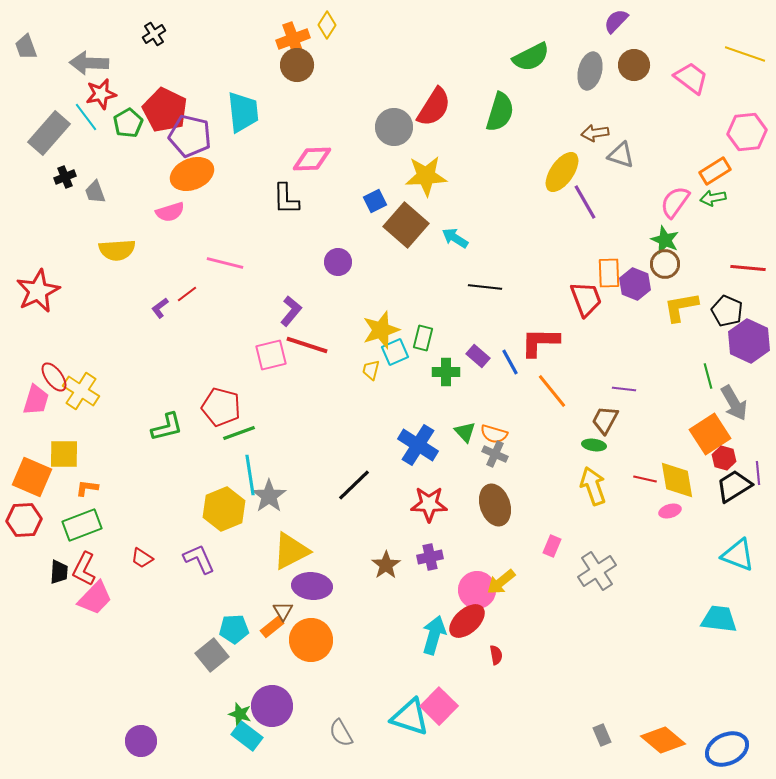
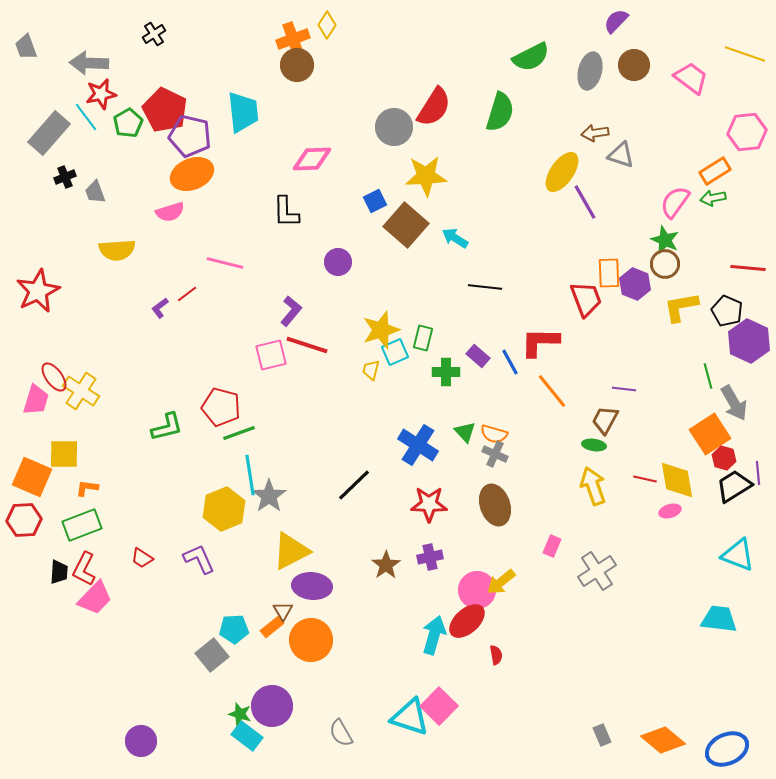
black L-shape at (286, 199): moved 13 px down
